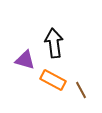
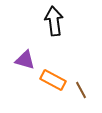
black arrow: moved 22 px up
